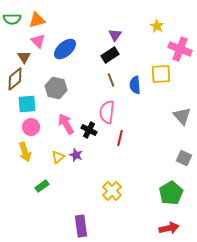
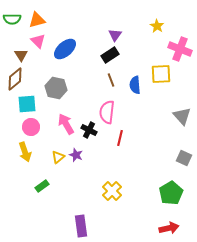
brown triangle: moved 3 px left, 2 px up
